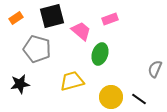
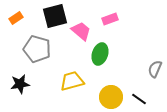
black square: moved 3 px right
